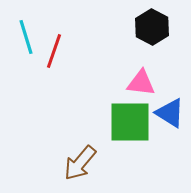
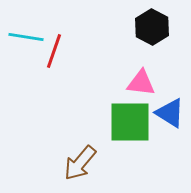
cyan line: rotated 64 degrees counterclockwise
